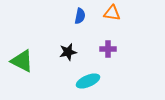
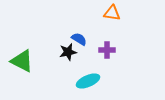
blue semicircle: moved 1 px left, 23 px down; rotated 70 degrees counterclockwise
purple cross: moved 1 px left, 1 px down
